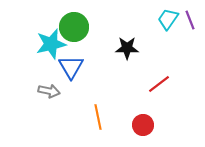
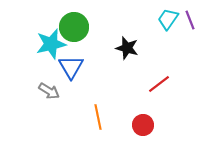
black star: rotated 15 degrees clockwise
gray arrow: rotated 20 degrees clockwise
